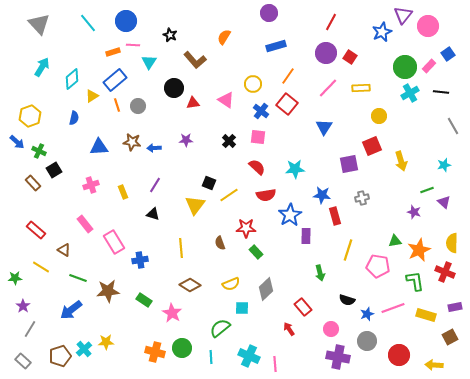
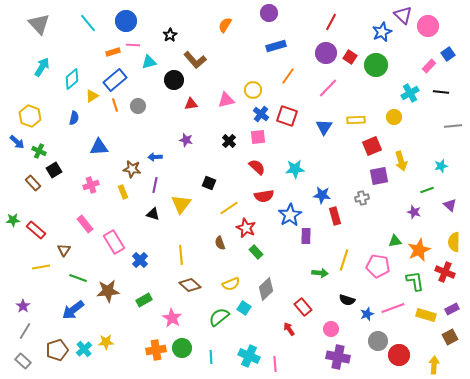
purple triangle at (403, 15): rotated 24 degrees counterclockwise
black star at (170, 35): rotated 16 degrees clockwise
orange semicircle at (224, 37): moved 1 px right, 12 px up
cyan triangle at (149, 62): rotated 42 degrees clockwise
green circle at (405, 67): moved 29 px left, 2 px up
yellow circle at (253, 84): moved 6 px down
black circle at (174, 88): moved 8 px up
yellow rectangle at (361, 88): moved 5 px left, 32 px down
pink triangle at (226, 100): rotated 48 degrees counterclockwise
red triangle at (193, 103): moved 2 px left, 1 px down
red square at (287, 104): moved 12 px down; rotated 20 degrees counterclockwise
orange line at (117, 105): moved 2 px left
blue cross at (261, 111): moved 3 px down
yellow hexagon at (30, 116): rotated 20 degrees counterclockwise
yellow circle at (379, 116): moved 15 px right, 1 px down
gray line at (453, 126): rotated 66 degrees counterclockwise
pink square at (258, 137): rotated 14 degrees counterclockwise
purple star at (186, 140): rotated 16 degrees clockwise
brown star at (132, 142): moved 27 px down
blue arrow at (154, 148): moved 1 px right, 9 px down
purple square at (349, 164): moved 30 px right, 12 px down
cyan star at (444, 165): moved 3 px left, 1 px down
purple line at (155, 185): rotated 21 degrees counterclockwise
yellow line at (229, 195): moved 13 px down
red semicircle at (266, 195): moved 2 px left, 1 px down
purple triangle at (444, 202): moved 6 px right, 3 px down
yellow triangle at (195, 205): moved 14 px left, 1 px up
red star at (246, 228): rotated 24 degrees clockwise
yellow semicircle at (452, 243): moved 2 px right, 1 px up
yellow line at (181, 248): moved 7 px down
brown triangle at (64, 250): rotated 32 degrees clockwise
yellow line at (348, 250): moved 4 px left, 10 px down
blue cross at (140, 260): rotated 35 degrees counterclockwise
yellow line at (41, 267): rotated 42 degrees counterclockwise
green arrow at (320, 273): rotated 70 degrees counterclockwise
green star at (15, 278): moved 2 px left, 58 px up
brown diamond at (190, 285): rotated 10 degrees clockwise
green rectangle at (144, 300): rotated 63 degrees counterclockwise
purple rectangle at (455, 307): moved 3 px left, 2 px down; rotated 16 degrees counterclockwise
cyan square at (242, 308): moved 2 px right; rotated 32 degrees clockwise
blue arrow at (71, 310): moved 2 px right
pink star at (172, 313): moved 5 px down
green semicircle at (220, 328): moved 1 px left, 11 px up
gray line at (30, 329): moved 5 px left, 2 px down
gray circle at (367, 341): moved 11 px right
orange cross at (155, 352): moved 1 px right, 2 px up; rotated 24 degrees counterclockwise
brown pentagon at (60, 356): moved 3 px left, 6 px up
yellow arrow at (434, 365): rotated 90 degrees clockwise
